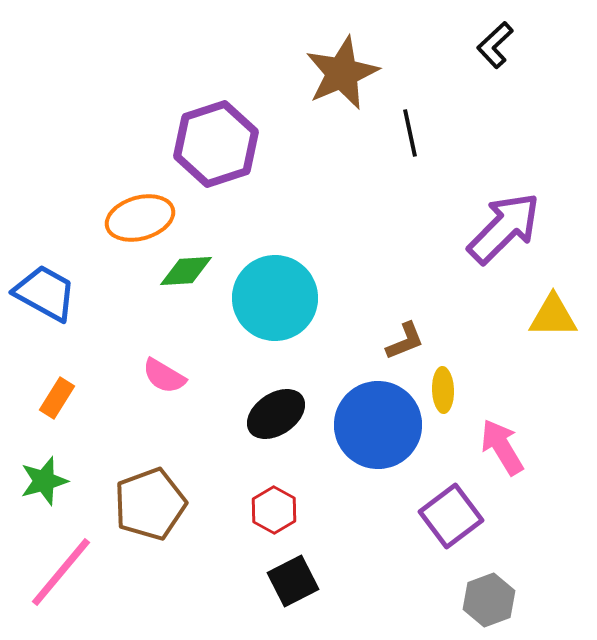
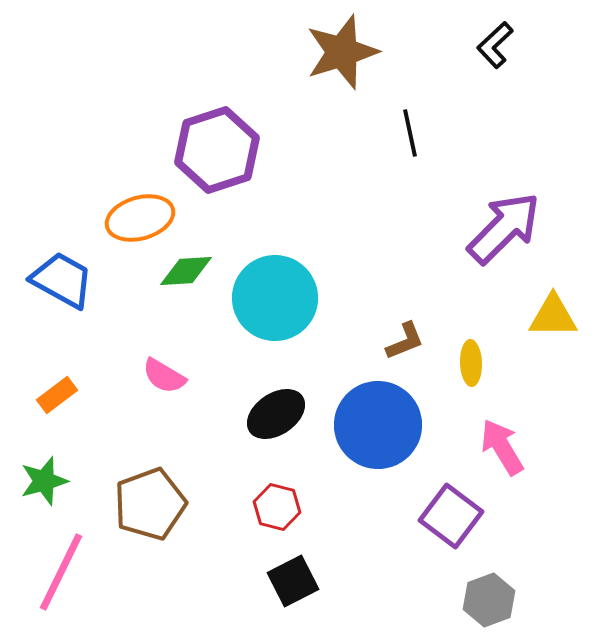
brown star: moved 21 px up; rotated 6 degrees clockwise
purple hexagon: moved 1 px right, 6 px down
blue trapezoid: moved 17 px right, 13 px up
yellow ellipse: moved 28 px right, 27 px up
orange rectangle: moved 3 px up; rotated 21 degrees clockwise
red hexagon: moved 3 px right, 3 px up; rotated 15 degrees counterclockwise
purple square: rotated 16 degrees counterclockwise
pink line: rotated 14 degrees counterclockwise
